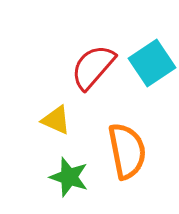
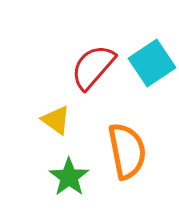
yellow triangle: rotated 12 degrees clockwise
green star: rotated 18 degrees clockwise
